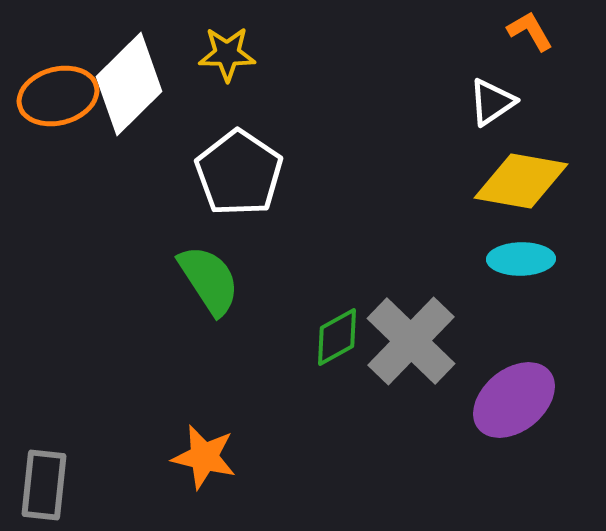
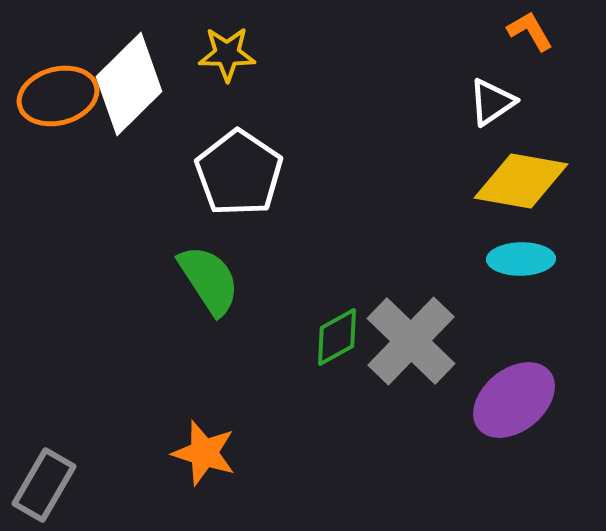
orange star: moved 4 px up; rotated 4 degrees clockwise
gray rectangle: rotated 24 degrees clockwise
